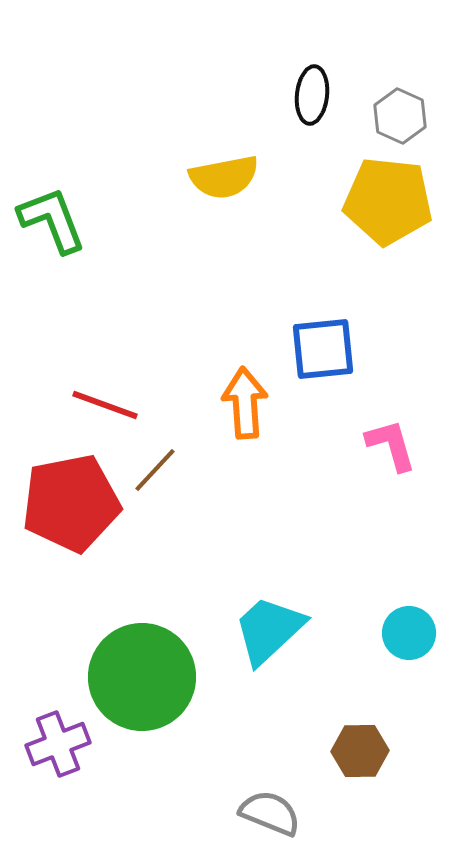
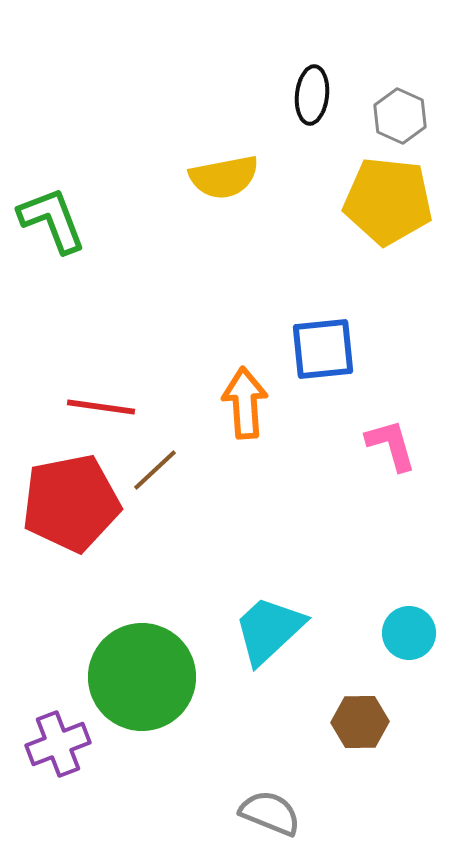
red line: moved 4 px left, 2 px down; rotated 12 degrees counterclockwise
brown line: rotated 4 degrees clockwise
brown hexagon: moved 29 px up
